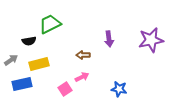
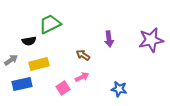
brown arrow: rotated 32 degrees clockwise
pink square: moved 2 px left, 1 px up
